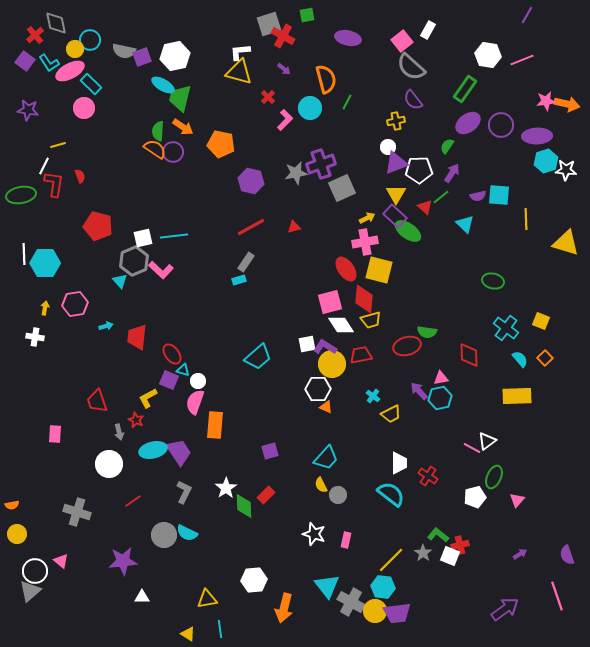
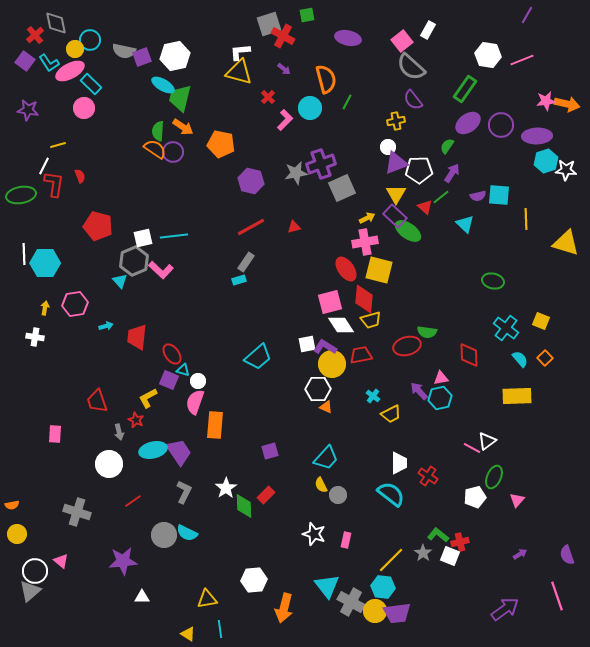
red cross at (460, 545): moved 3 px up
